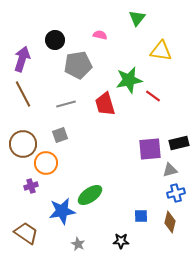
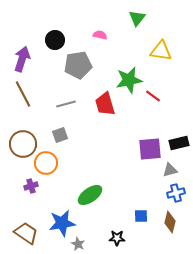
blue star: moved 12 px down
black star: moved 4 px left, 3 px up
